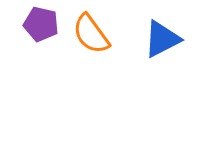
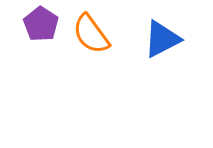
purple pentagon: rotated 20 degrees clockwise
